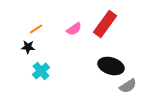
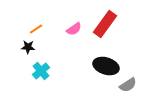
black ellipse: moved 5 px left
gray semicircle: moved 1 px up
